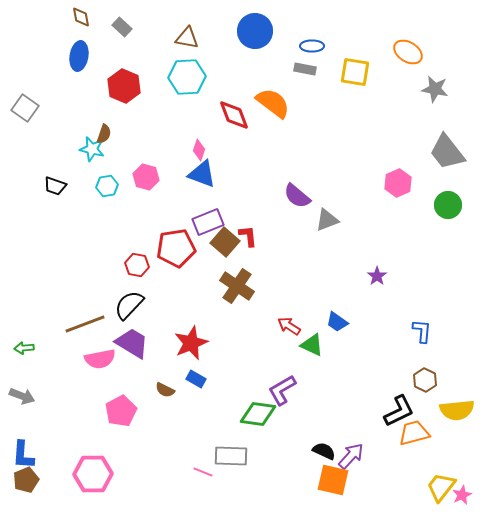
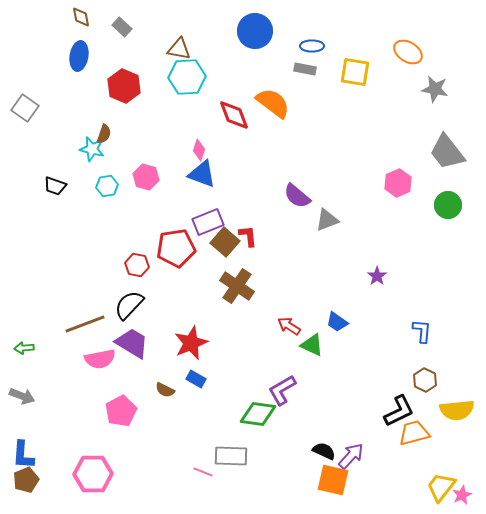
brown triangle at (187, 38): moved 8 px left, 11 px down
